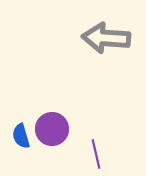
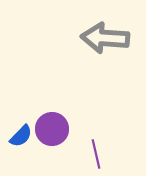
gray arrow: moved 1 px left
blue semicircle: rotated 120 degrees counterclockwise
